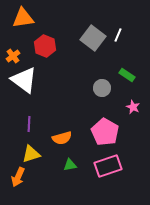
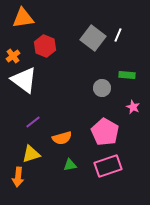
green rectangle: rotated 28 degrees counterclockwise
purple line: moved 4 px right, 2 px up; rotated 49 degrees clockwise
orange arrow: rotated 18 degrees counterclockwise
